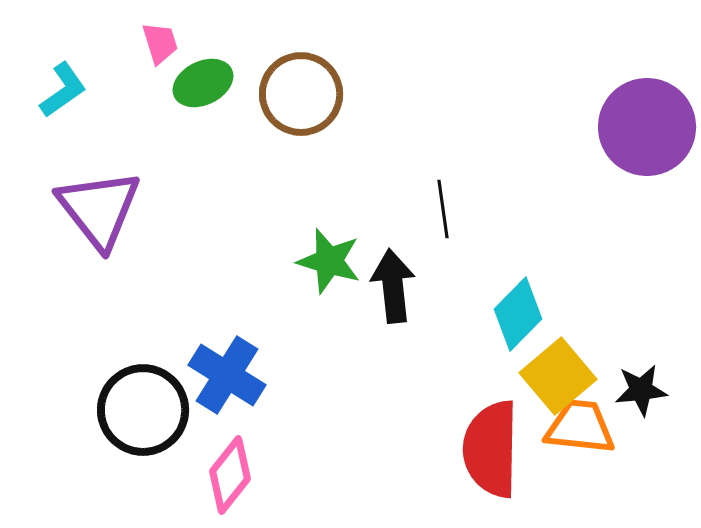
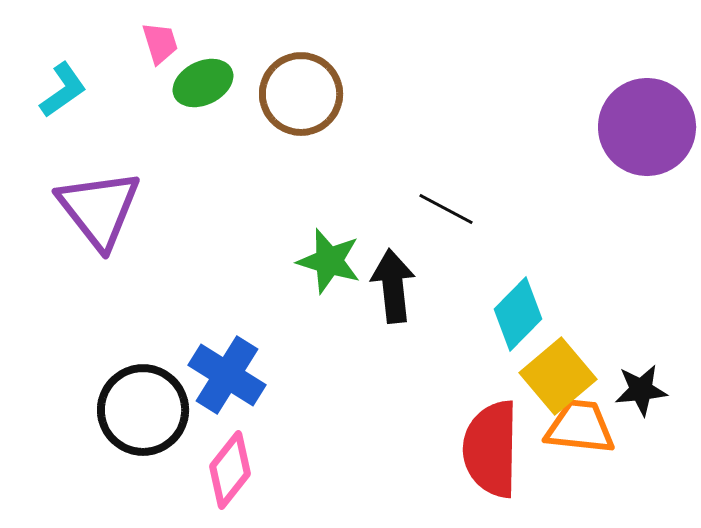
black line: moved 3 px right; rotated 54 degrees counterclockwise
pink diamond: moved 5 px up
